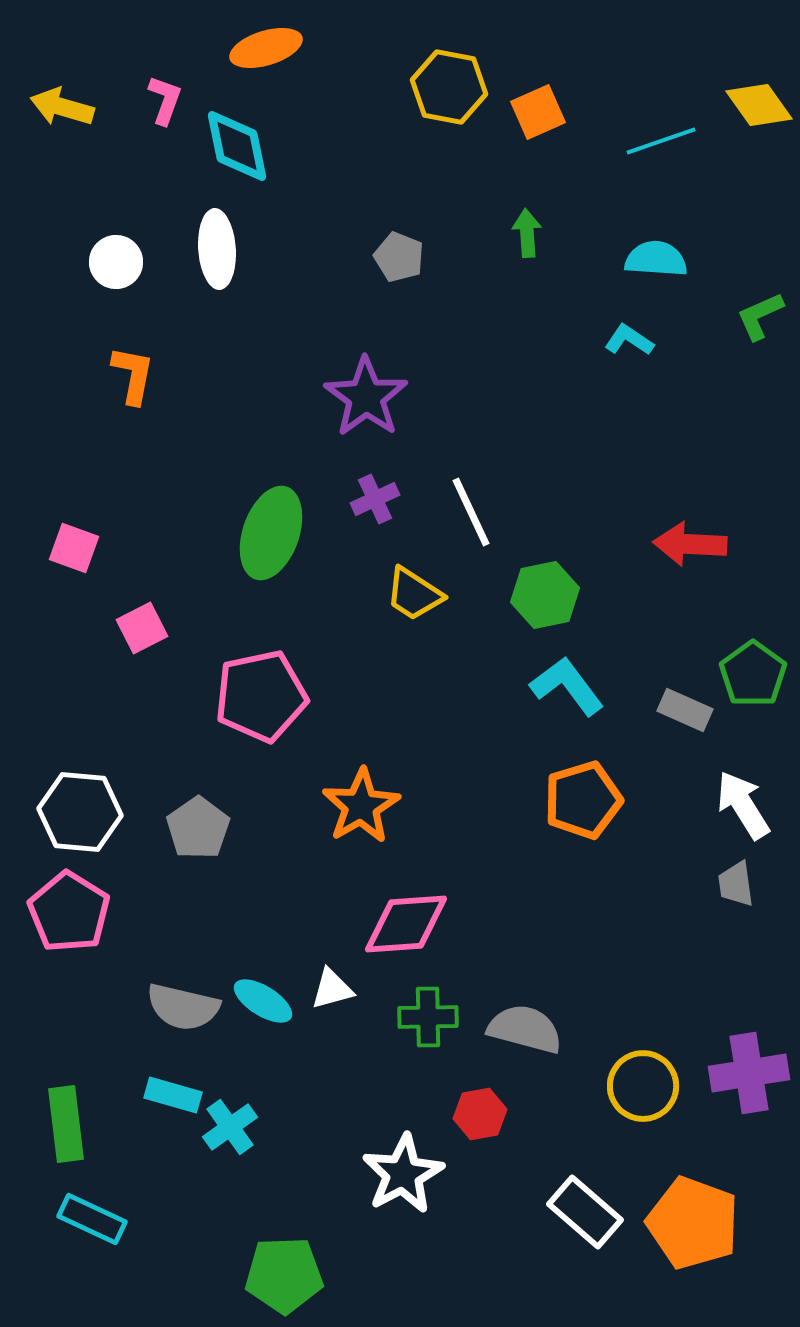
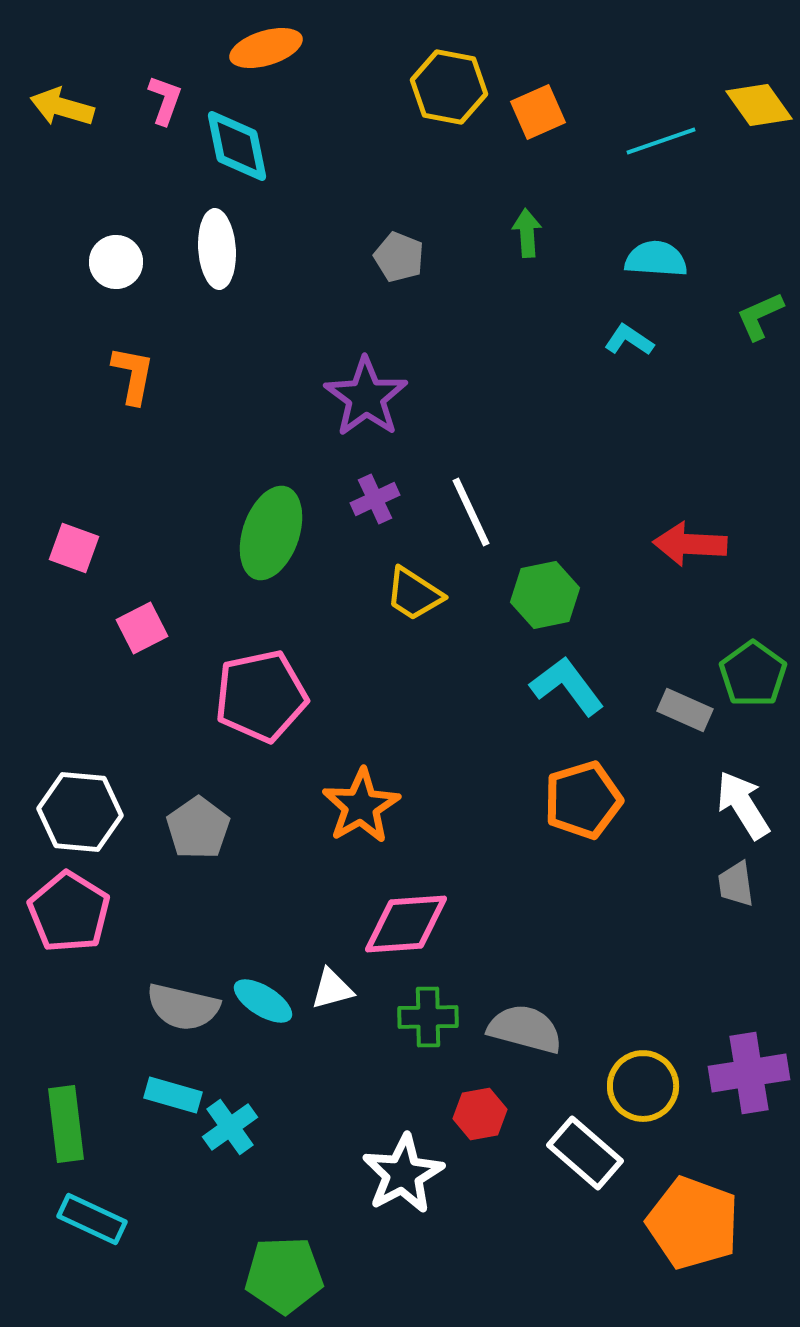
white rectangle at (585, 1212): moved 59 px up
